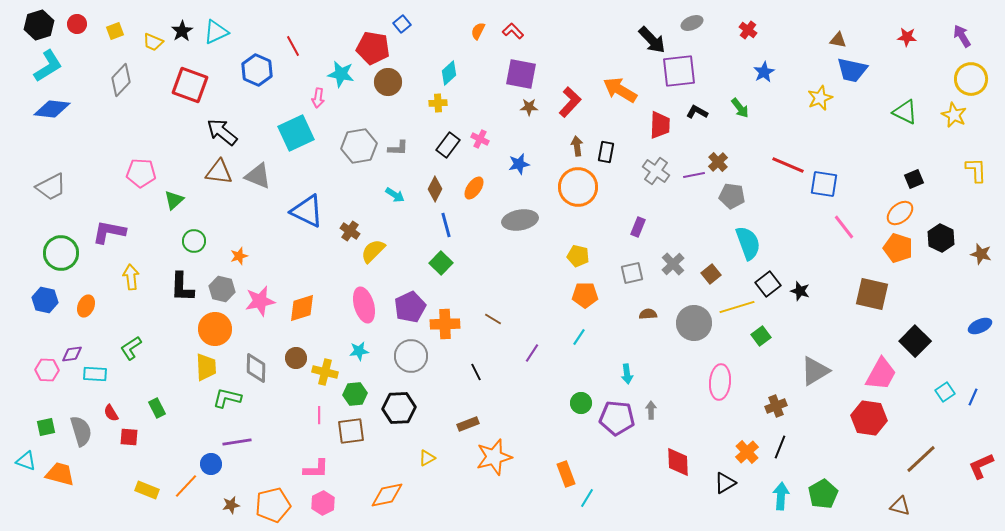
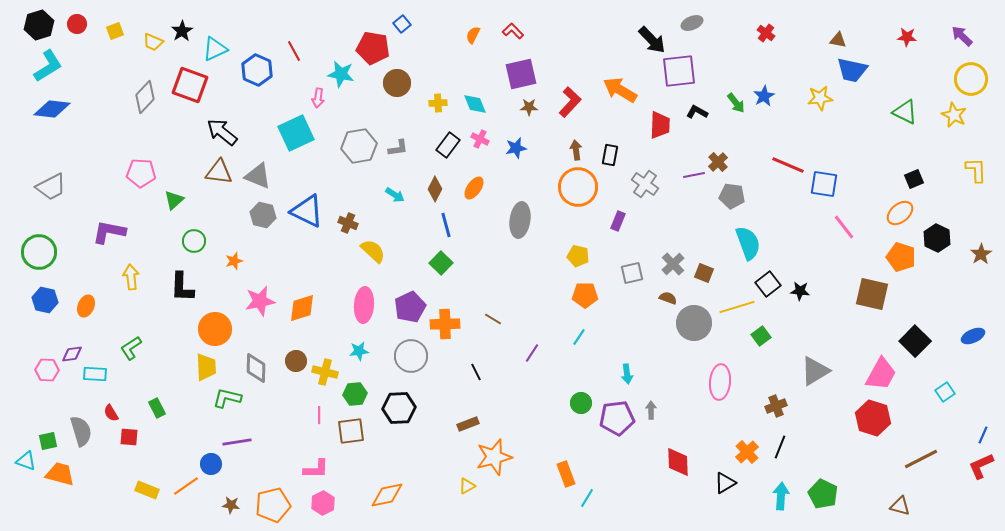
red cross at (748, 30): moved 18 px right, 3 px down
orange semicircle at (478, 31): moved 5 px left, 4 px down
cyan triangle at (216, 32): moved 1 px left, 17 px down
purple arrow at (962, 36): rotated 15 degrees counterclockwise
red line at (293, 46): moved 1 px right, 5 px down
blue star at (764, 72): moved 24 px down
cyan diamond at (449, 73): moved 26 px right, 31 px down; rotated 70 degrees counterclockwise
purple square at (521, 74): rotated 24 degrees counterclockwise
gray diamond at (121, 80): moved 24 px right, 17 px down
brown circle at (388, 82): moved 9 px right, 1 px down
yellow star at (820, 98): rotated 15 degrees clockwise
green arrow at (740, 108): moved 4 px left, 5 px up
brown arrow at (577, 146): moved 1 px left, 4 px down
gray L-shape at (398, 148): rotated 10 degrees counterclockwise
black rectangle at (606, 152): moved 4 px right, 3 px down
blue star at (519, 164): moved 3 px left, 16 px up
gray cross at (656, 171): moved 11 px left, 13 px down
gray ellipse at (520, 220): rotated 72 degrees counterclockwise
purple rectangle at (638, 227): moved 20 px left, 6 px up
brown cross at (350, 231): moved 2 px left, 8 px up; rotated 12 degrees counterclockwise
black hexagon at (941, 238): moved 4 px left
orange pentagon at (898, 248): moved 3 px right, 9 px down
yellow semicircle at (373, 251): rotated 88 degrees clockwise
green circle at (61, 253): moved 22 px left, 1 px up
brown star at (981, 254): rotated 25 degrees clockwise
orange star at (239, 256): moved 5 px left, 5 px down
brown square at (711, 274): moved 7 px left, 1 px up; rotated 30 degrees counterclockwise
gray hexagon at (222, 289): moved 41 px right, 74 px up
black star at (800, 291): rotated 12 degrees counterclockwise
pink ellipse at (364, 305): rotated 20 degrees clockwise
brown semicircle at (648, 314): moved 20 px right, 16 px up; rotated 24 degrees clockwise
blue ellipse at (980, 326): moved 7 px left, 10 px down
brown circle at (296, 358): moved 3 px down
blue line at (973, 397): moved 10 px right, 38 px down
purple pentagon at (617, 418): rotated 12 degrees counterclockwise
red hexagon at (869, 418): moved 4 px right; rotated 8 degrees clockwise
green square at (46, 427): moved 2 px right, 14 px down
yellow triangle at (427, 458): moved 40 px right, 28 px down
brown line at (921, 459): rotated 16 degrees clockwise
orange line at (186, 486): rotated 12 degrees clockwise
green pentagon at (823, 494): rotated 16 degrees counterclockwise
brown star at (231, 505): rotated 18 degrees clockwise
